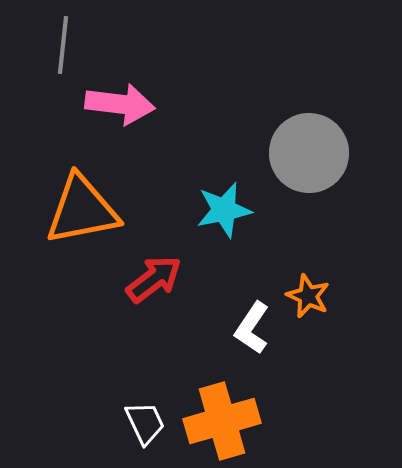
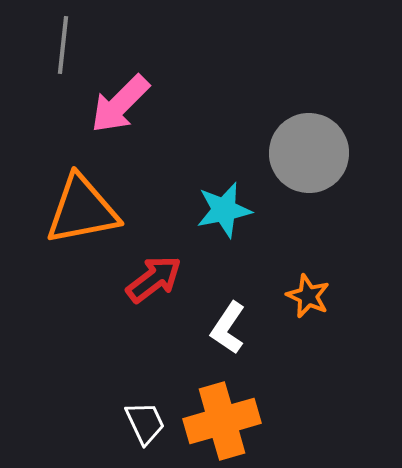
pink arrow: rotated 128 degrees clockwise
white L-shape: moved 24 px left
